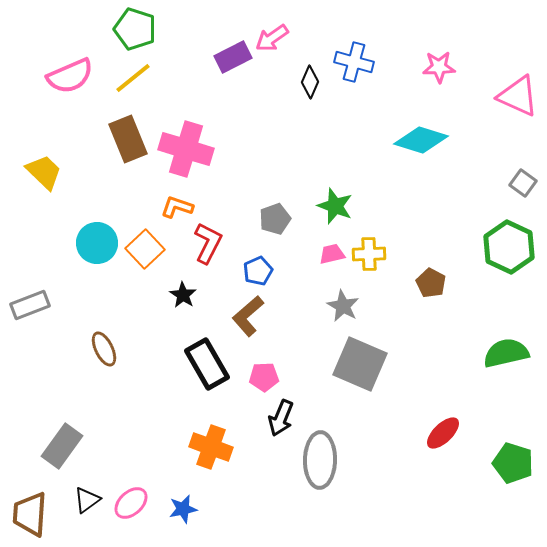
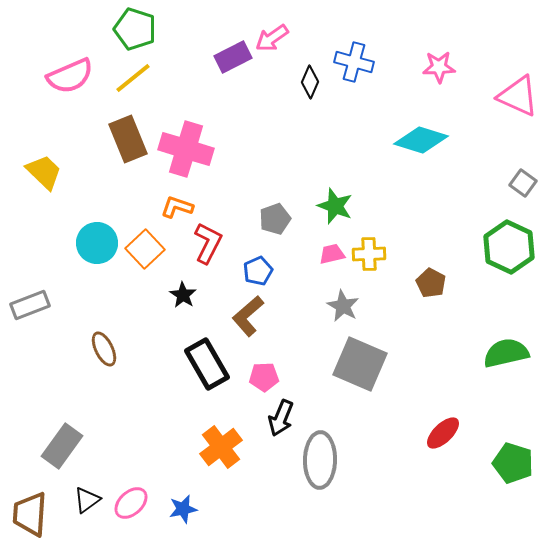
orange cross at (211, 447): moved 10 px right; rotated 33 degrees clockwise
